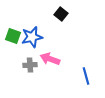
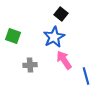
blue star: moved 22 px right; rotated 15 degrees counterclockwise
pink arrow: moved 14 px right, 1 px down; rotated 36 degrees clockwise
